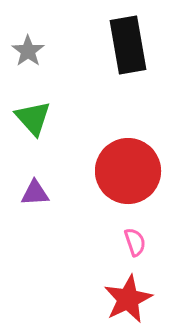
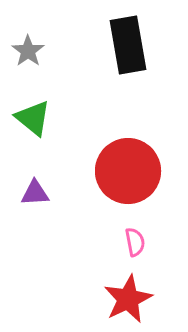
green triangle: rotated 9 degrees counterclockwise
pink semicircle: rotated 8 degrees clockwise
